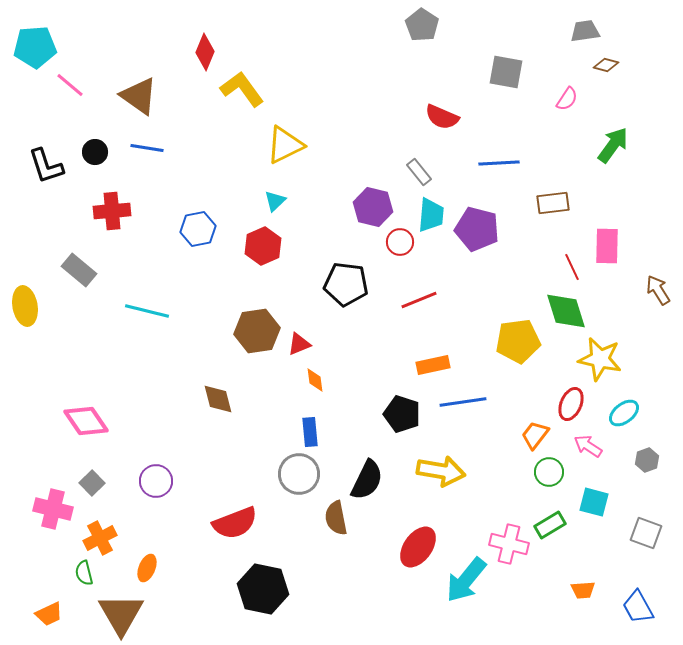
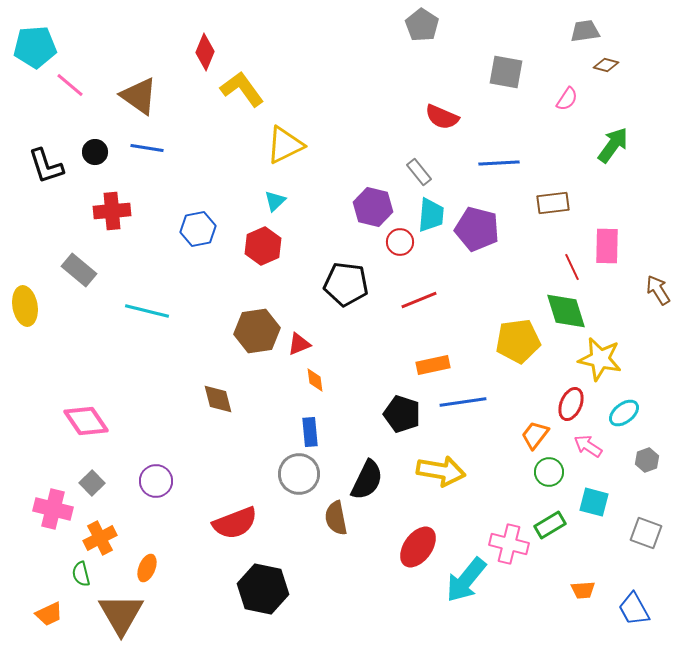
green semicircle at (84, 573): moved 3 px left, 1 px down
blue trapezoid at (638, 607): moved 4 px left, 2 px down
